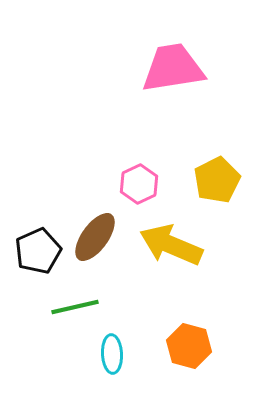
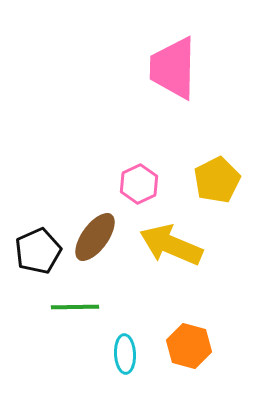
pink trapezoid: rotated 80 degrees counterclockwise
green line: rotated 12 degrees clockwise
cyan ellipse: moved 13 px right
